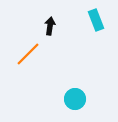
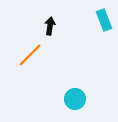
cyan rectangle: moved 8 px right
orange line: moved 2 px right, 1 px down
